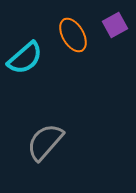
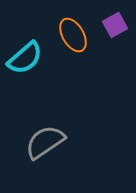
gray semicircle: rotated 15 degrees clockwise
